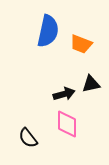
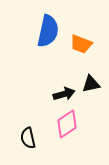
pink diamond: rotated 56 degrees clockwise
black semicircle: rotated 25 degrees clockwise
